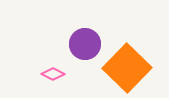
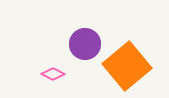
orange square: moved 2 px up; rotated 6 degrees clockwise
